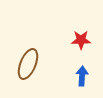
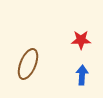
blue arrow: moved 1 px up
